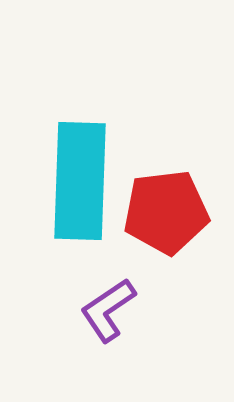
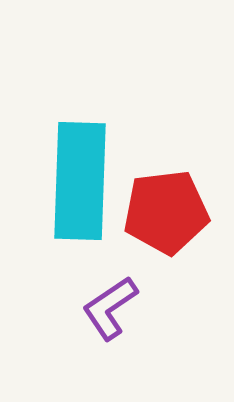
purple L-shape: moved 2 px right, 2 px up
